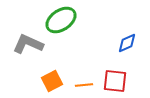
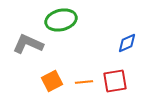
green ellipse: rotated 20 degrees clockwise
red square: rotated 15 degrees counterclockwise
orange line: moved 3 px up
